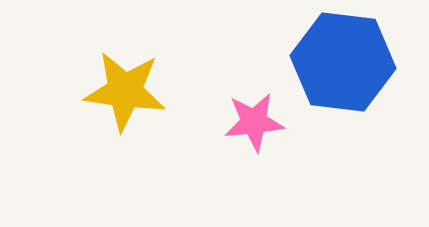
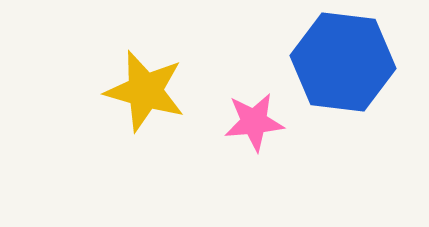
yellow star: moved 20 px right; rotated 8 degrees clockwise
